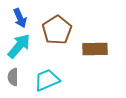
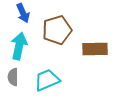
blue arrow: moved 3 px right, 5 px up
brown pentagon: rotated 16 degrees clockwise
cyan arrow: rotated 28 degrees counterclockwise
